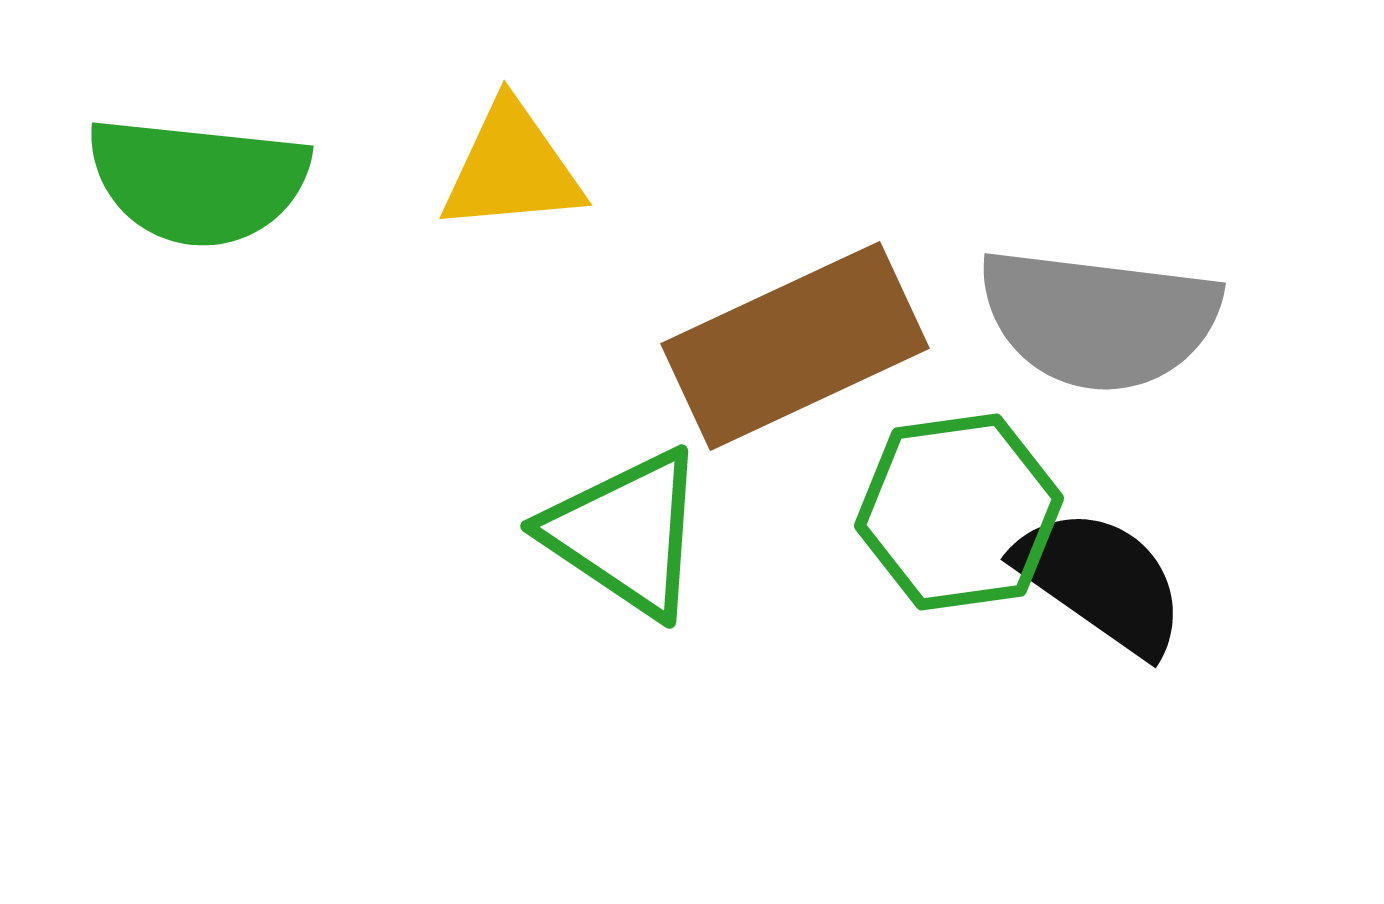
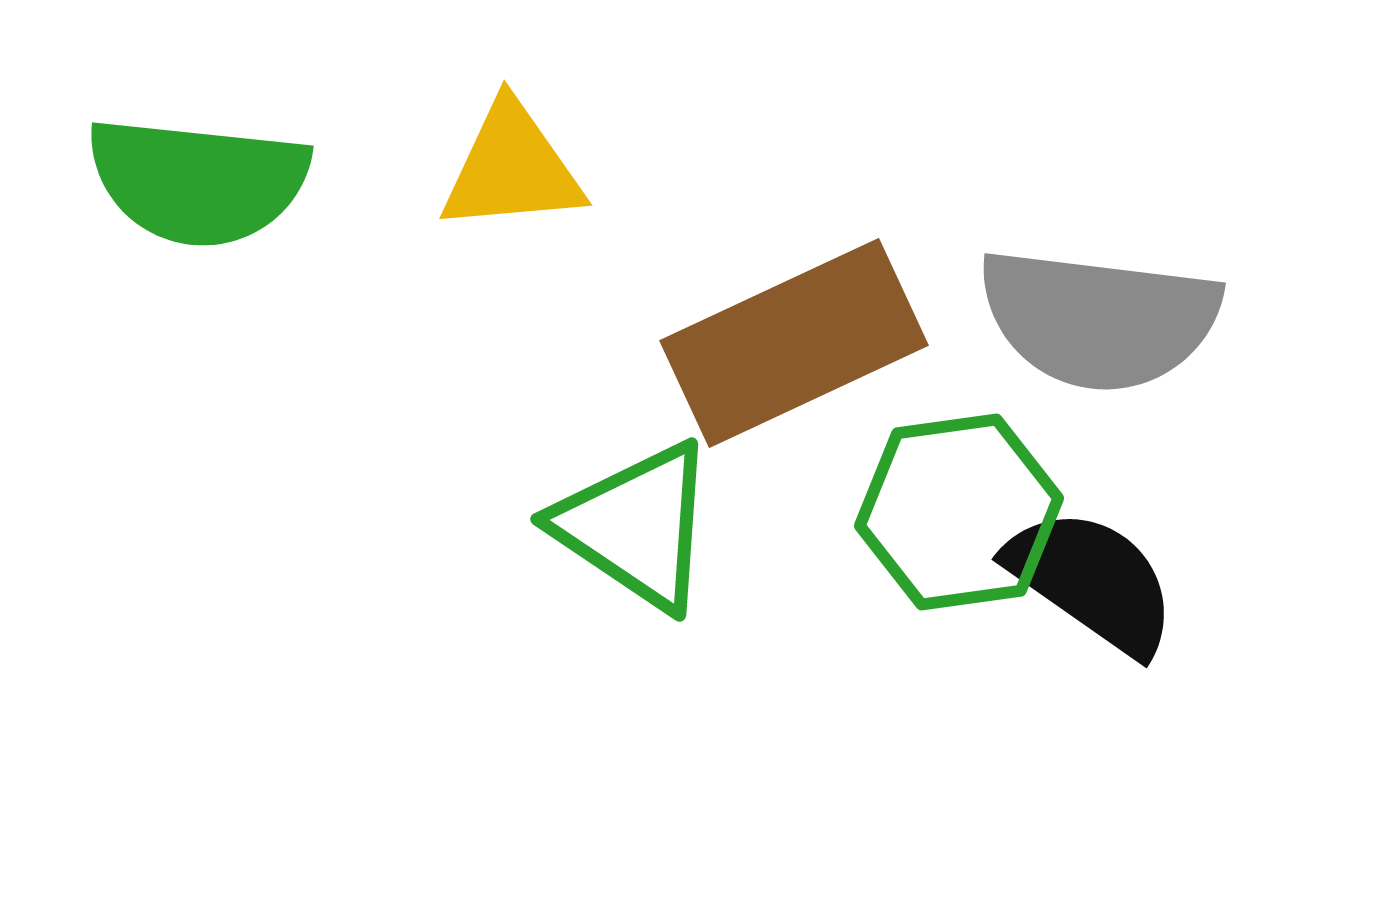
brown rectangle: moved 1 px left, 3 px up
green triangle: moved 10 px right, 7 px up
black semicircle: moved 9 px left
